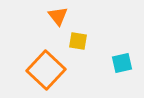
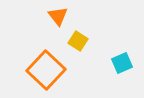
yellow square: rotated 24 degrees clockwise
cyan square: rotated 10 degrees counterclockwise
